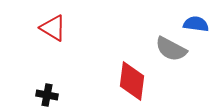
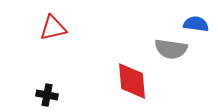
red triangle: rotated 44 degrees counterclockwise
gray semicircle: rotated 20 degrees counterclockwise
red diamond: rotated 12 degrees counterclockwise
